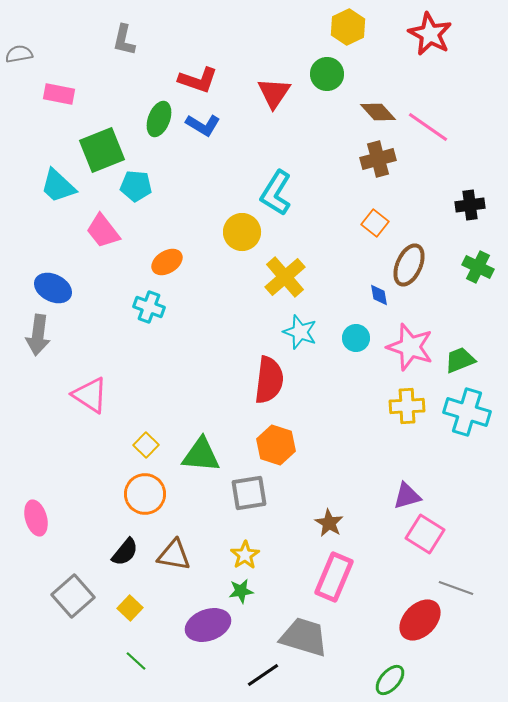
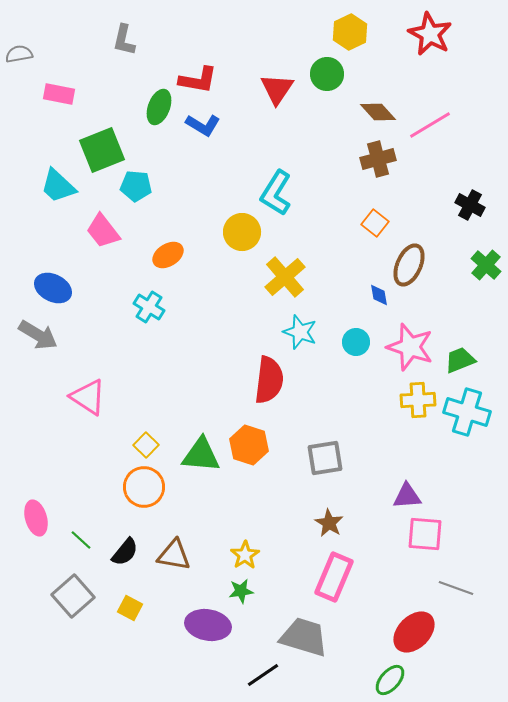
yellow hexagon at (348, 27): moved 2 px right, 5 px down
red L-shape at (198, 80): rotated 9 degrees counterclockwise
red triangle at (274, 93): moved 3 px right, 4 px up
green ellipse at (159, 119): moved 12 px up
pink line at (428, 127): moved 2 px right, 2 px up; rotated 66 degrees counterclockwise
black cross at (470, 205): rotated 36 degrees clockwise
orange ellipse at (167, 262): moved 1 px right, 7 px up
green cross at (478, 267): moved 8 px right, 2 px up; rotated 16 degrees clockwise
cyan cross at (149, 307): rotated 12 degrees clockwise
gray arrow at (38, 335): rotated 66 degrees counterclockwise
cyan circle at (356, 338): moved 4 px down
pink triangle at (90, 395): moved 2 px left, 2 px down
yellow cross at (407, 406): moved 11 px right, 6 px up
orange hexagon at (276, 445): moved 27 px left
gray square at (249, 493): moved 76 px right, 35 px up
orange circle at (145, 494): moved 1 px left, 7 px up
purple triangle at (407, 496): rotated 12 degrees clockwise
pink square at (425, 534): rotated 27 degrees counterclockwise
yellow square at (130, 608): rotated 15 degrees counterclockwise
red ellipse at (420, 620): moved 6 px left, 12 px down
purple ellipse at (208, 625): rotated 30 degrees clockwise
green line at (136, 661): moved 55 px left, 121 px up
